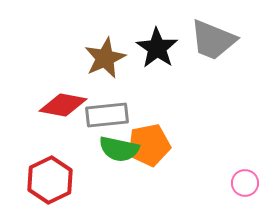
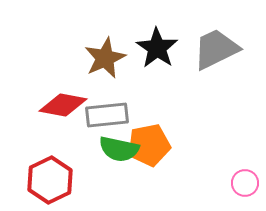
gray trapezoid: moved 3 px right, 9 px down; rotated 132 degrees clockwise
